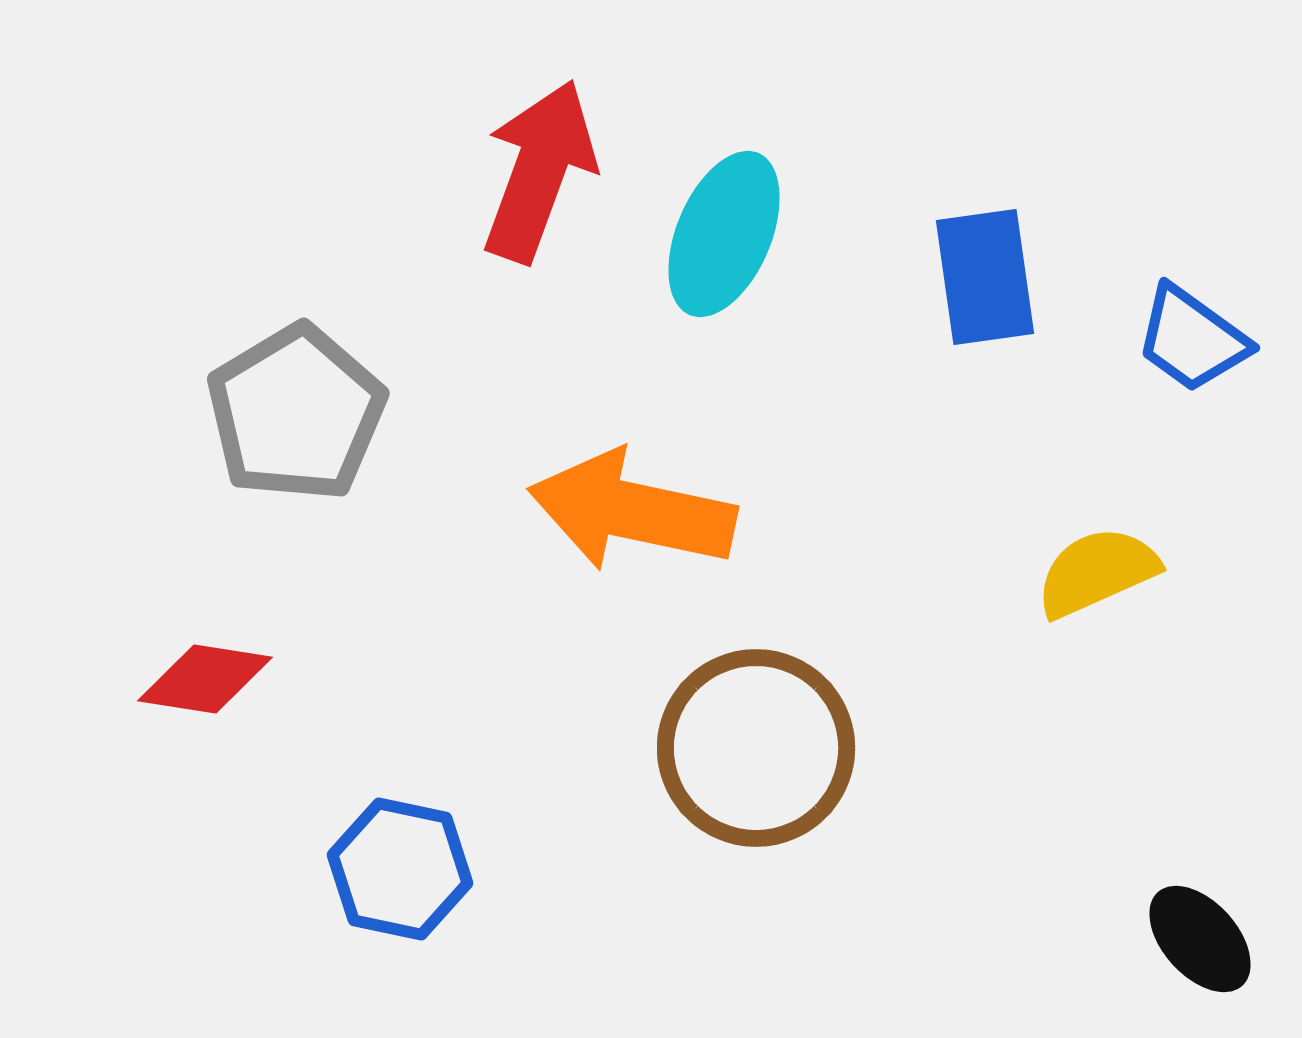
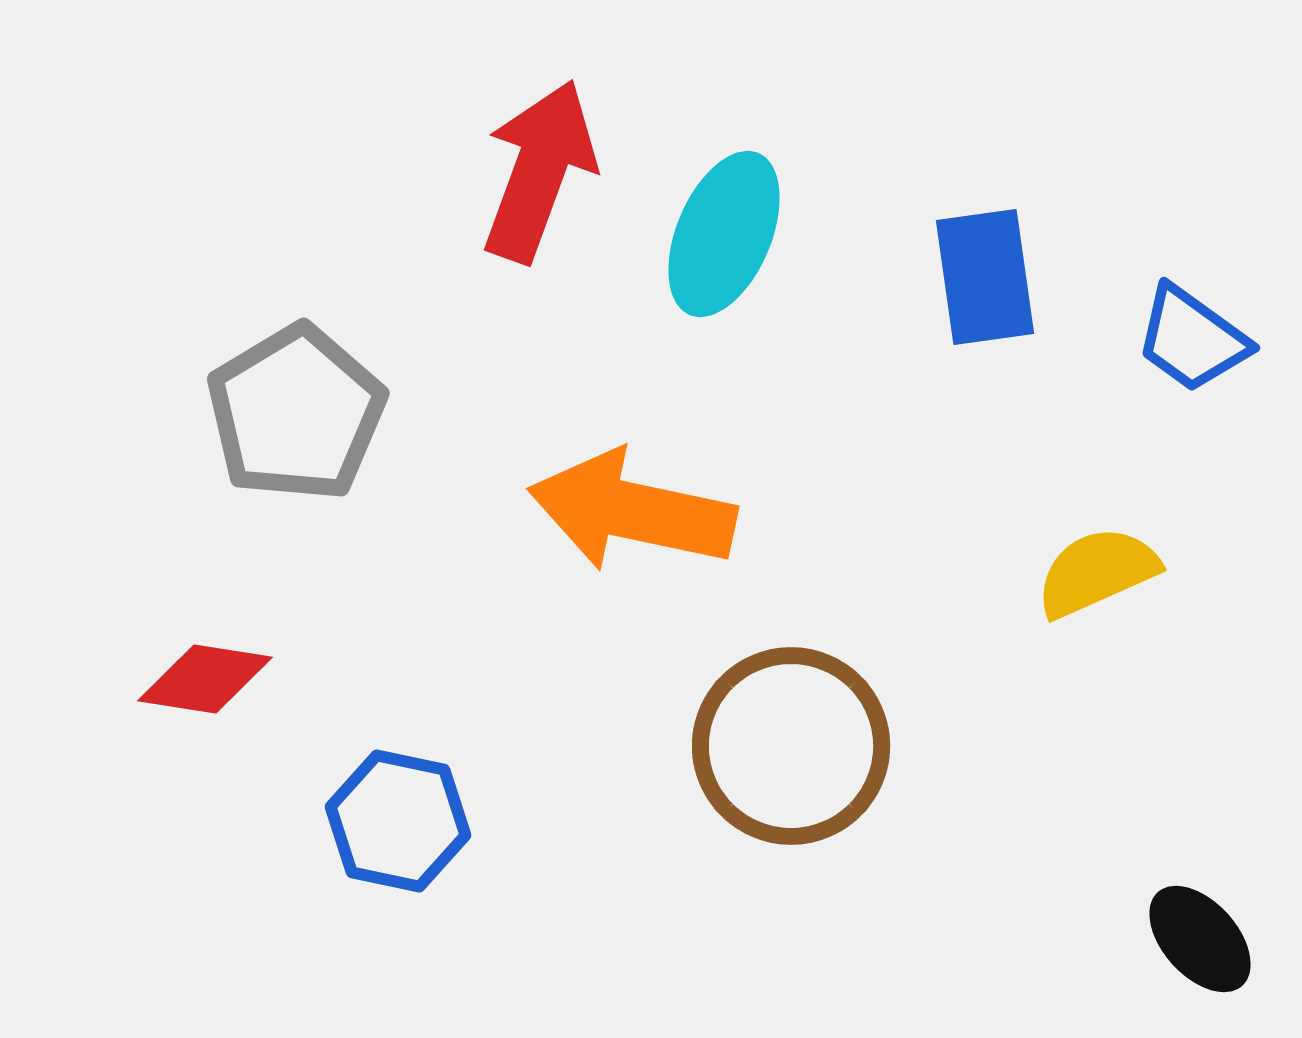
brown circle: moved 35 px right, 2 px up
blue hexagon: moved 2 px left, 48 px up
